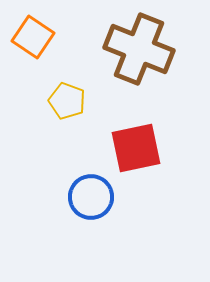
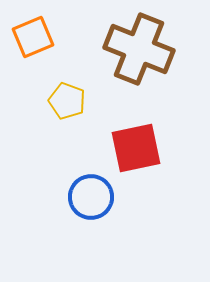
orange square: rotated 33 degrees clockwise
